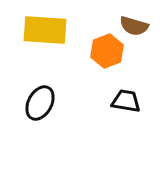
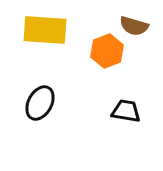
black trapezoid: moved 10 px down
